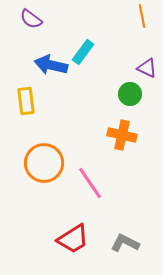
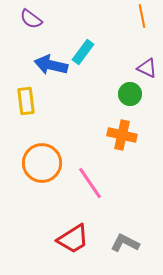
orange circle: moved 2 px left
